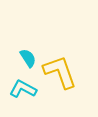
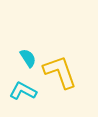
cyan L-shape: moved 2 px down
